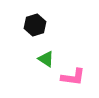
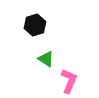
pink L-shape: moved 4 px left, 4 px down; rotated 75 degrees counterclockwise
